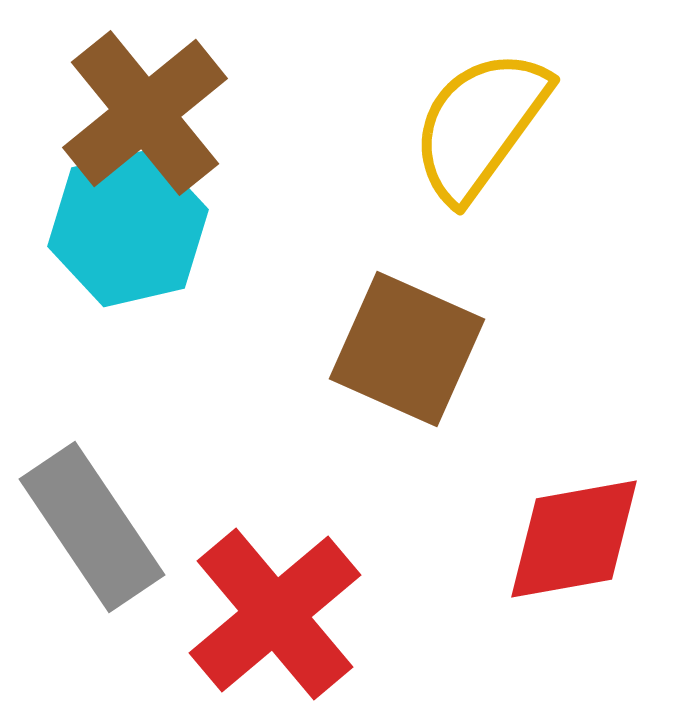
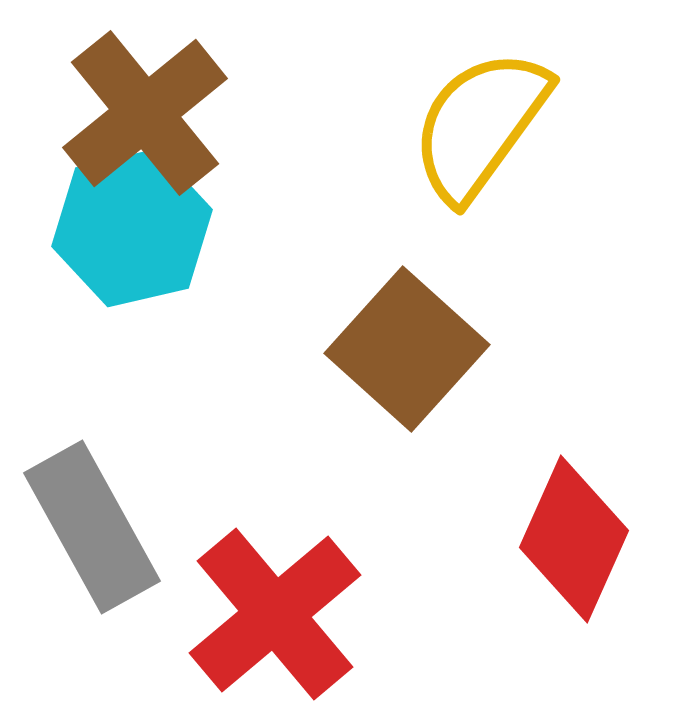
cyan hexagon: moved 4 px right
brown square: rotated 18 degrees clockwise
gray rectangle: rotated 5 degrees clockwise
red diamond: rotated 56 degrees counterclockwise
